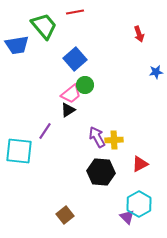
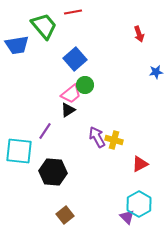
red line: moved 2 px left
yellow cross: rotated 18 degrees clockwise
black hexagon: moved 48 px left
